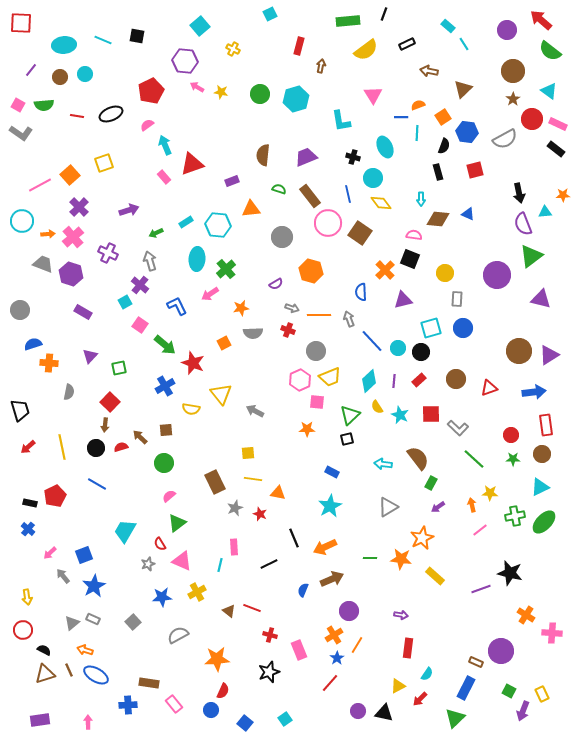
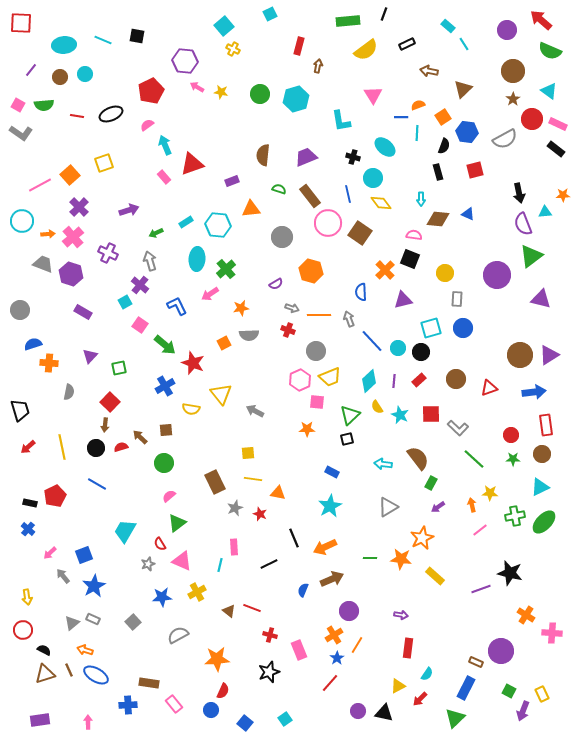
cyan square at (200, 26): moved 24 px right
green semicircle at (550, 51): rotated 15 degrees counterclockwise
brown arrow at (321, 66): moved 3 px left
cyan ellipse at (385, 147): rotated 25 degrees counterclockwise
gray semicircle at (253, 333): moved 4 px left, 2 px down
brown circle at (519, 351): moved 1 px right, 4 px down
